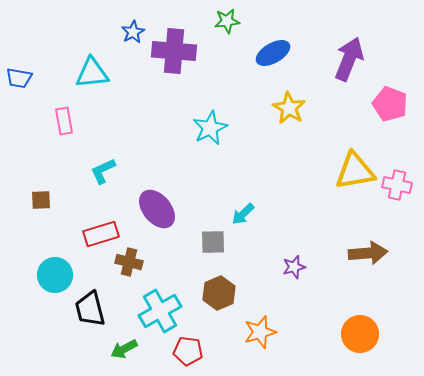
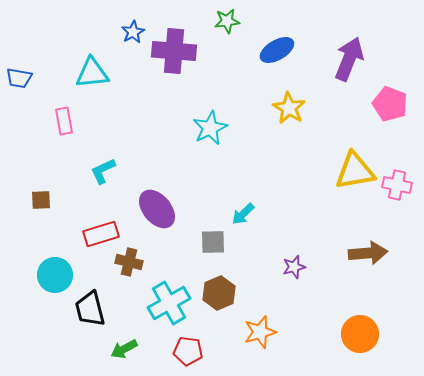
blue ellipse: moved 4 px right, 3 px up
cyan cross: moved 9 px right, 8 px up
